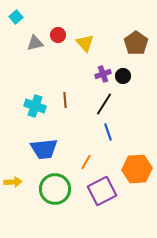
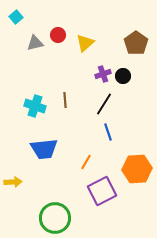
yellow triangle: rotated 30 degrees clockwise
green circle: moved 29 px down
